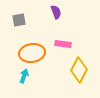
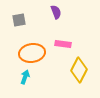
cyan arrow: moved 1 px right, 1 px down
